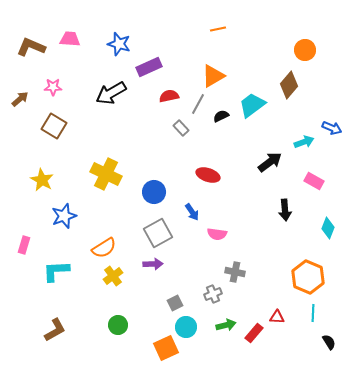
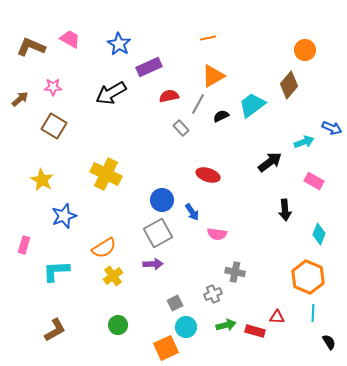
orange line at (218, 29): moved 10 px left, 9 px down
pink trapezoid at (70, 39): rotated 25 degrees clockwise
blue star at (119, 44): rotated 15 degrees clockwise
blue circle at (154, 192): moved 8 px right, 8 px down
cyan diamond at (328, 228): moved 9 px left, 6 px down
red rectangle at (254, 333): moved 1 px right, 2 px up; rotated 66 degrees clockwise
